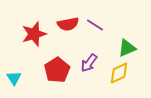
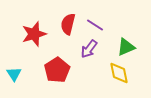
red semicircle: rotated 115 degrees clockwise
green triangle: moved 1 px left, 1 px up
purple arrow: moved 14 px up
yellow diamond: rotated 75 degrees counterclockwise
cyan triangle: moved 4 px up
